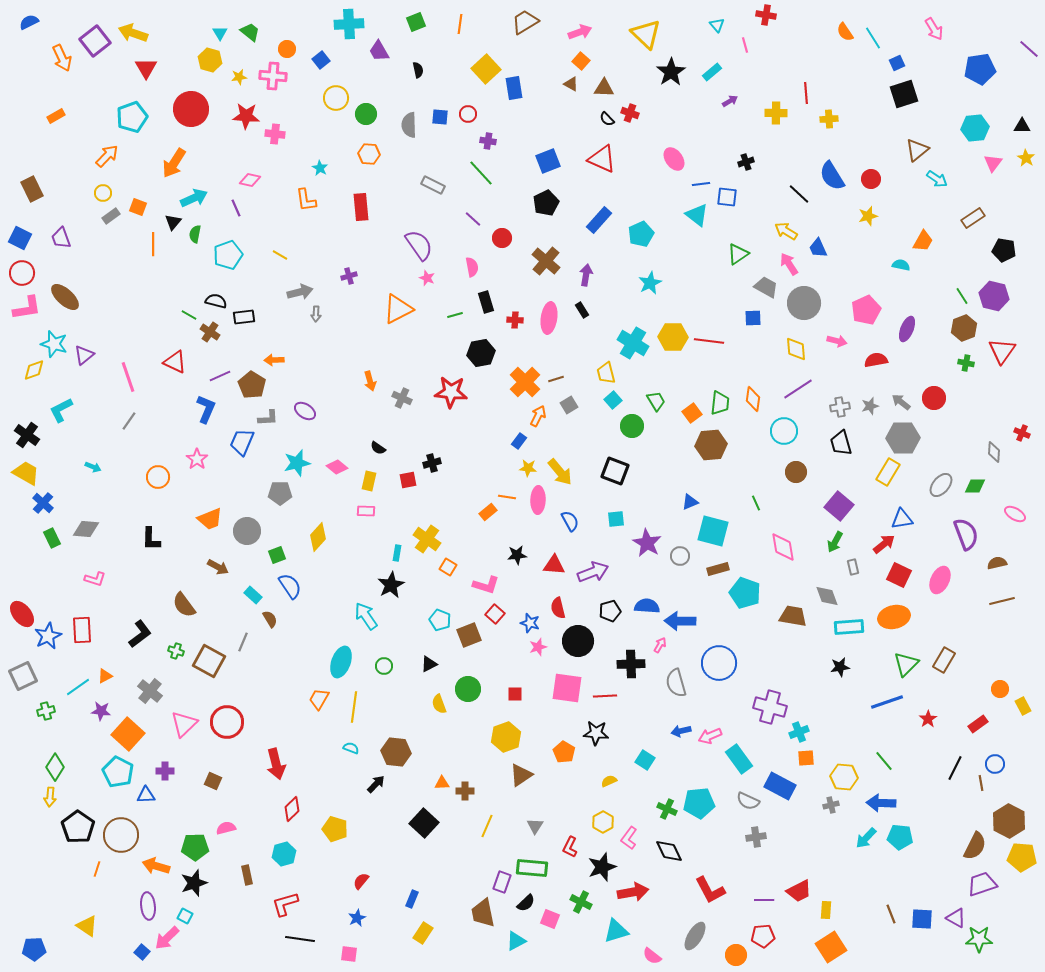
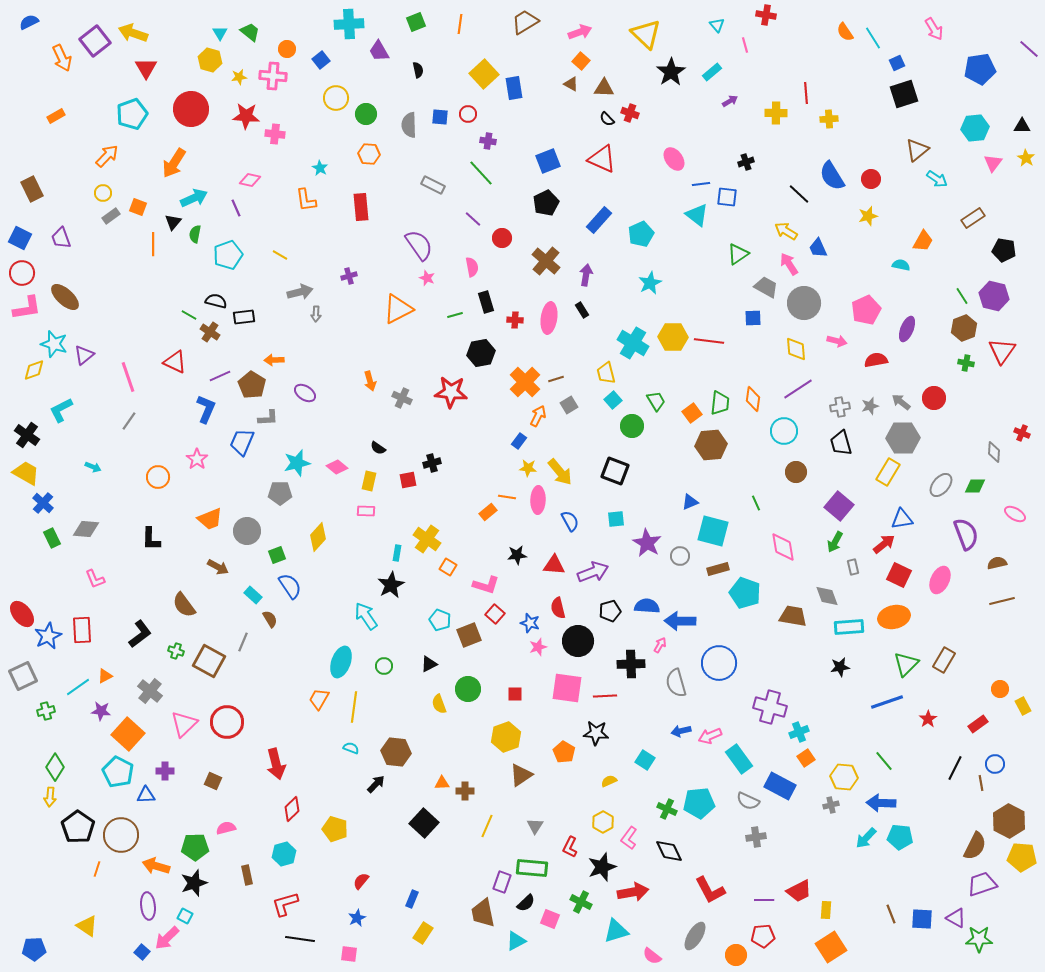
yellow square at (486, 69): moved 2 px left, 5 px down
cyan pentagon at (132, 117): moved 3 px up
purple ellipse at (305, 411): moved 18 px up
pink L-shape at (95, 579): rotated 50 degrees clockwise
orange square at (806, 758): rotated 30 degrees counterclockwise
